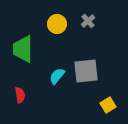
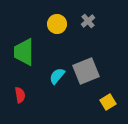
green trapezoid: moved 1 px right, 3 px down
gray square: rotated 16 degrees counterclockwise
yellow square: moved 3 px up
